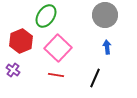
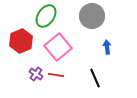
gray circle: moved 13 px left, 1 px down
pink square: moved 1 px up; rotated 8 degrees clockwise
purple cross: moved 23 px right, 4 px down
black line: rotated 48 degrees counterclockwise
